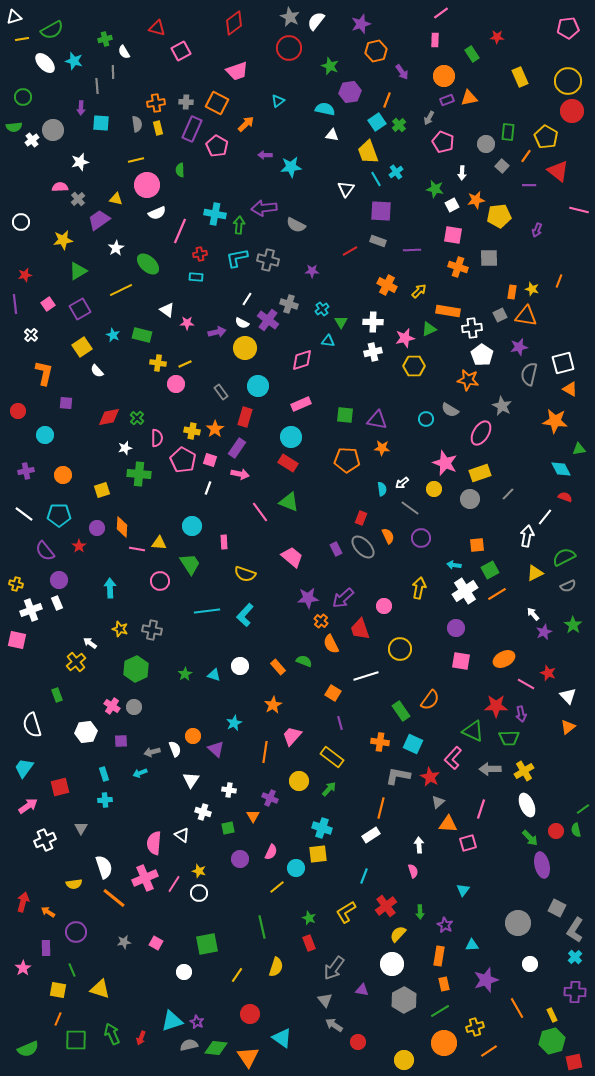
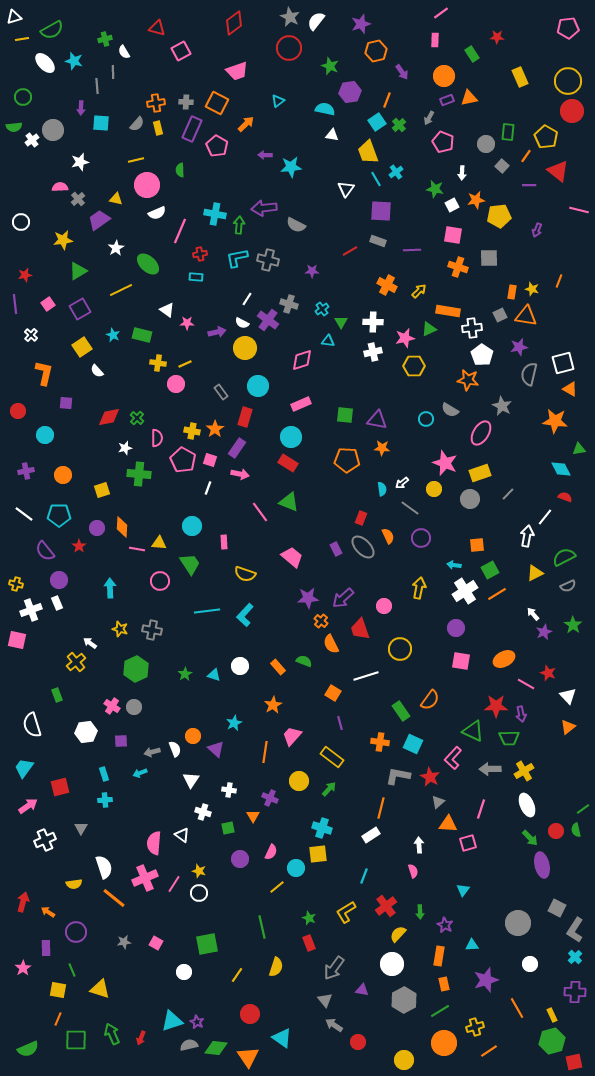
gray semicircle at (137, 124): rotated 49 degrees clockwise
